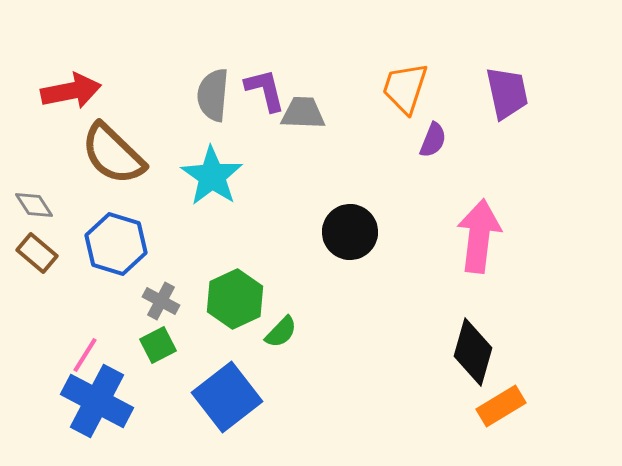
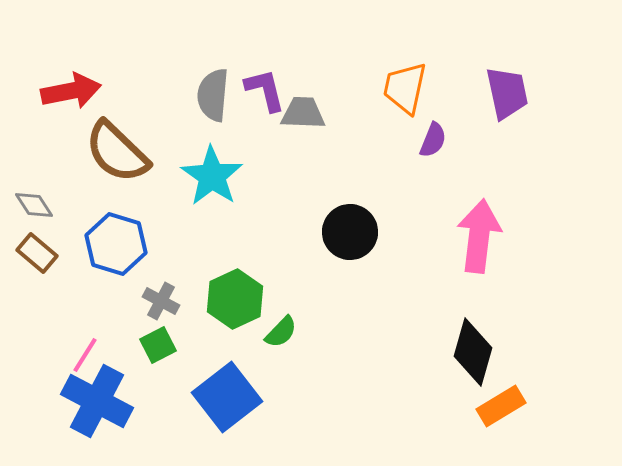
orange trapezoid: rotated 6 degrees counterclockwise
brown semicircle: moved 4 px right, 2 px up
